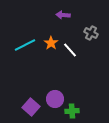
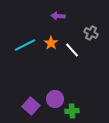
purple arrow: moved 5 px left, 1 px down
white line: moved 2 px right
purple square: moved 1 px up
